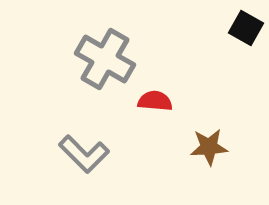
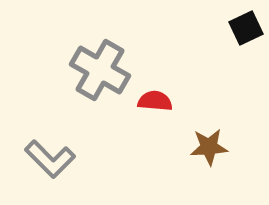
black square: rotated 36 degrees clockwise
gray cross: moved 5 px left, 11 px down
gray L-shape: moved 34 px left, 5 px down
